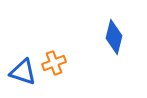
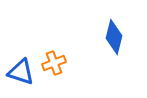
blue triangle: moved 2 px left
